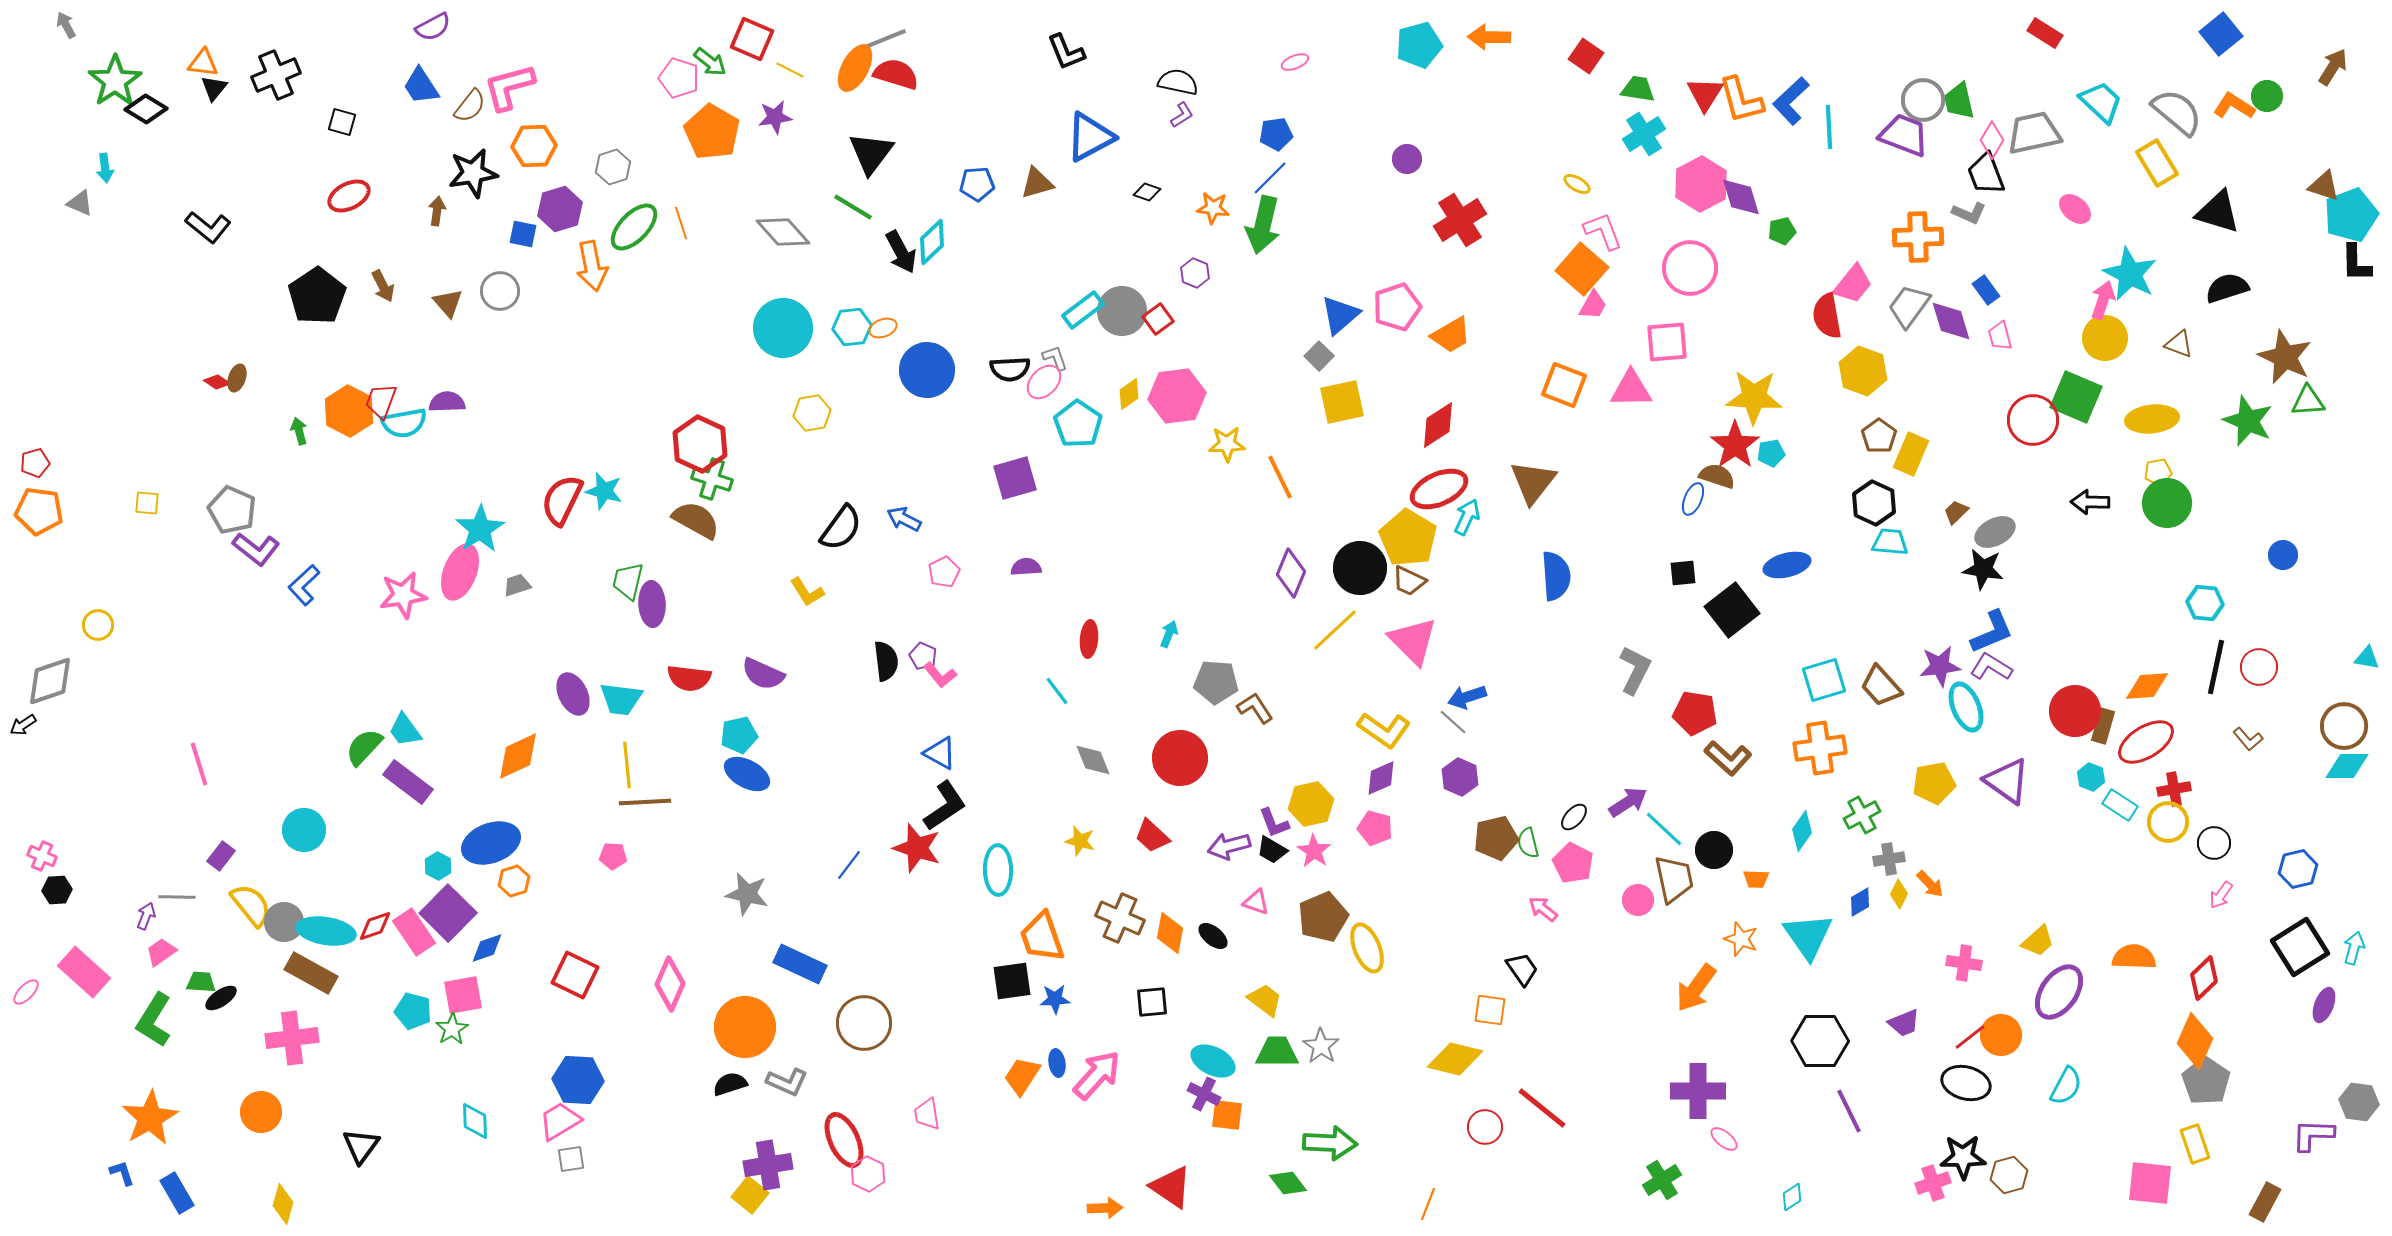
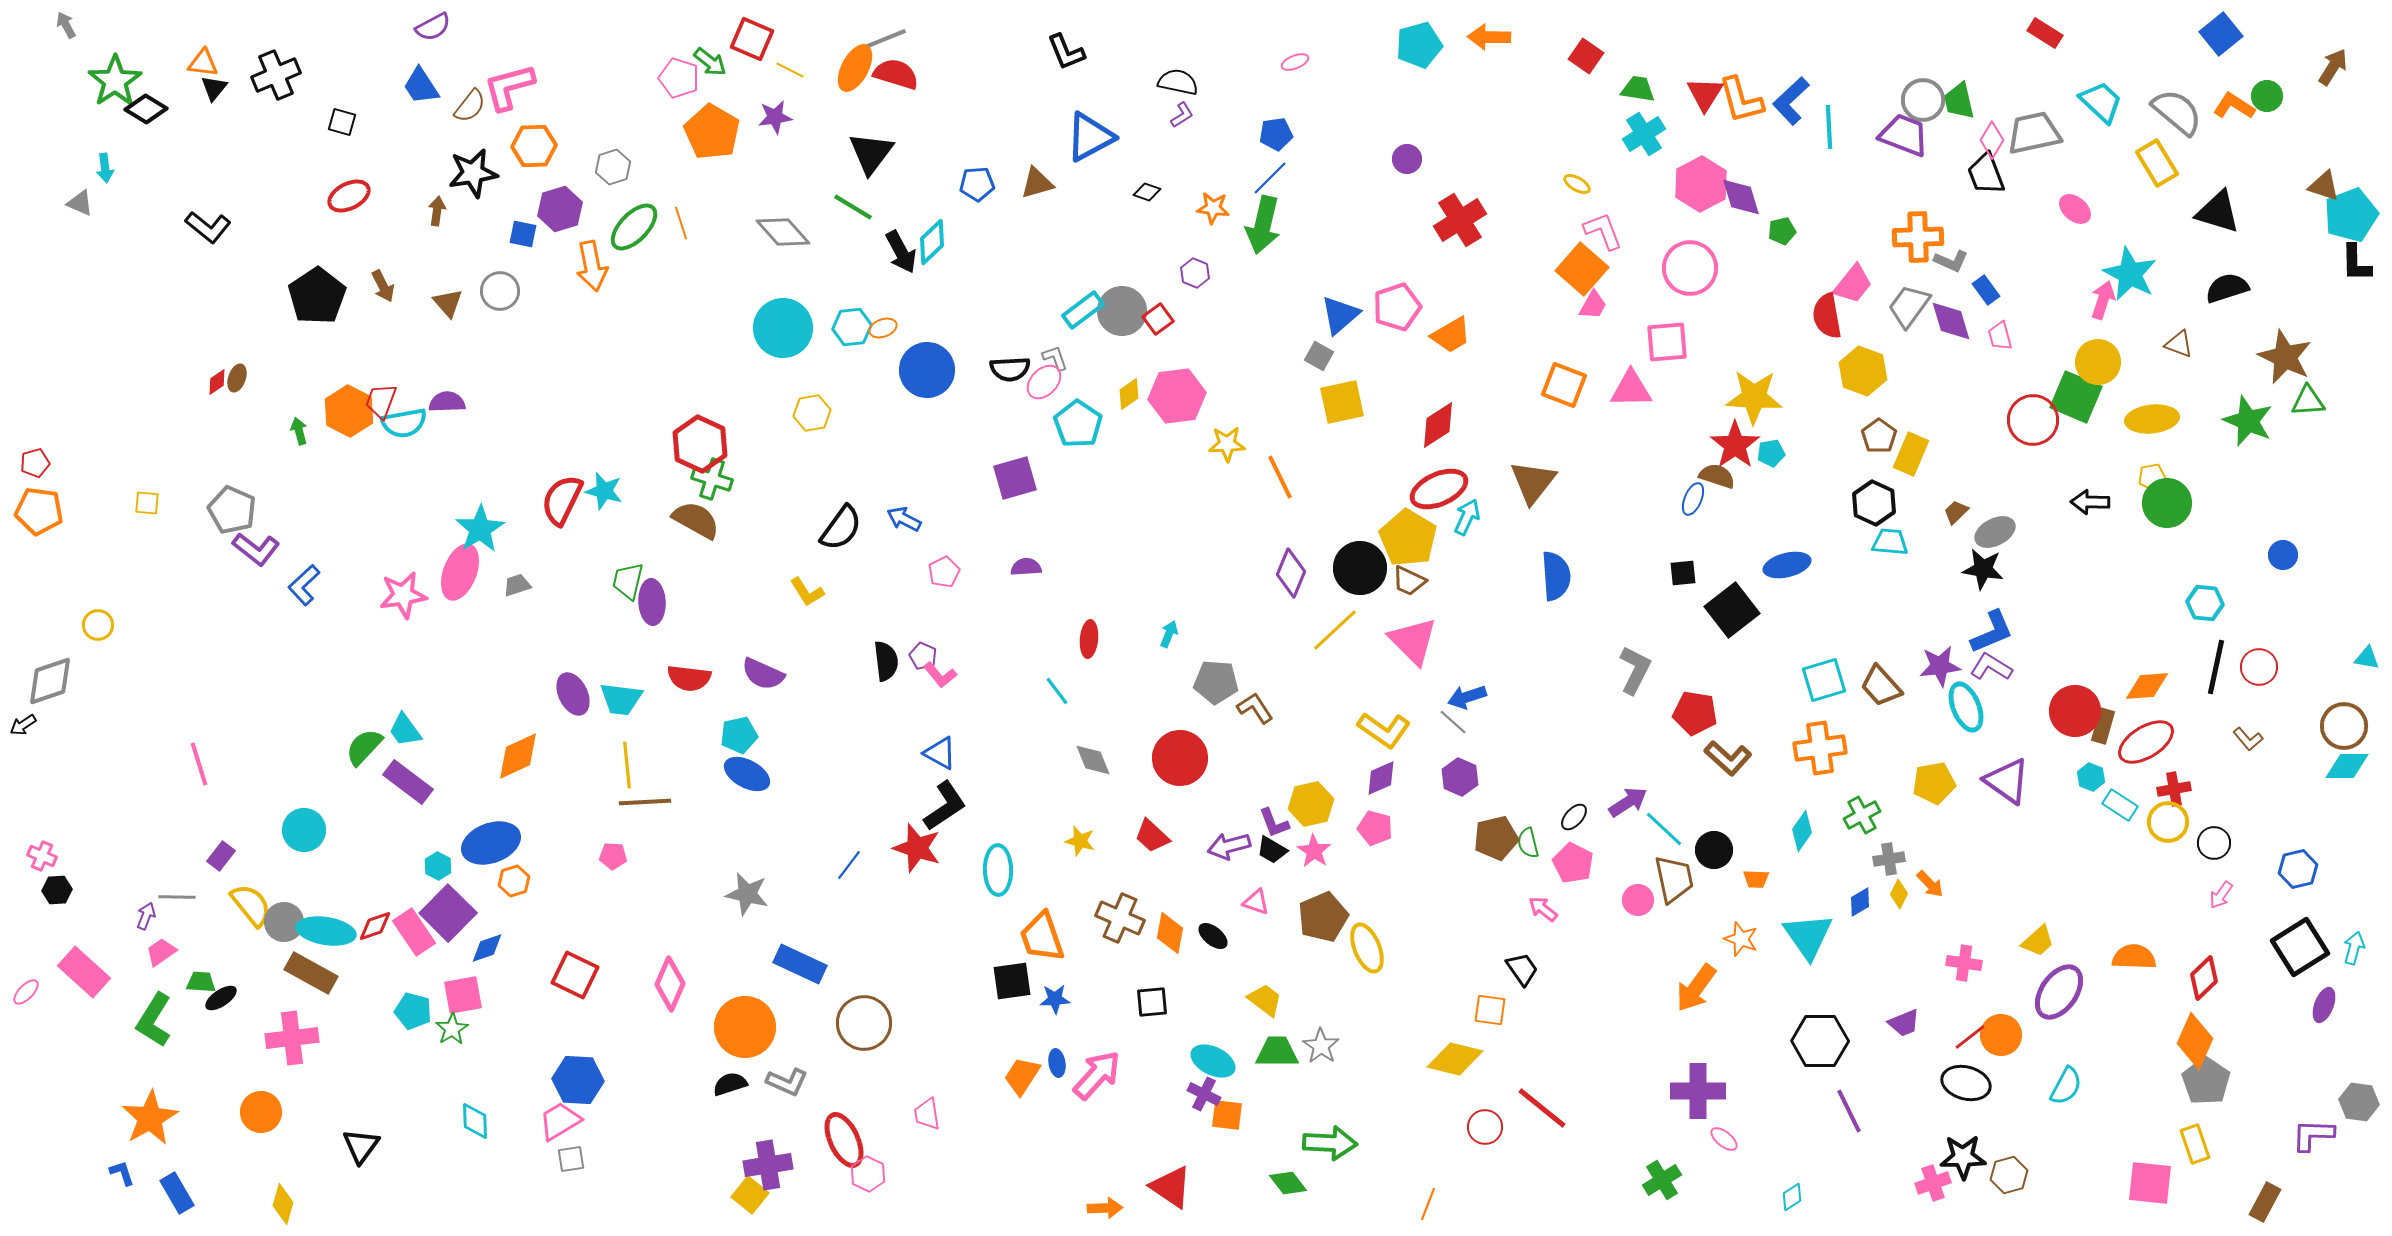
gray L-shape at (1969, 213): moved 18 px left, 48 px down
yellow circle at (2105, 338): moved 7 px left, 24 px down
gray square at (1319, 356): rotated 16 degrees counterclockwise
red diamond at (217, 382): rotated 68 degrees counterclockwise
yellow pentagon at (2158, 472): moved 6 px left, 5 px down
purple ellipse at (652, 604): moved 2 px up
